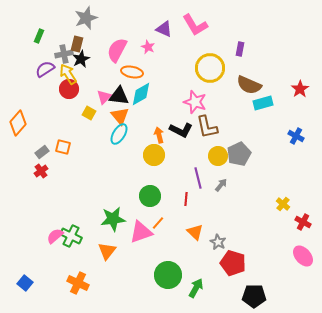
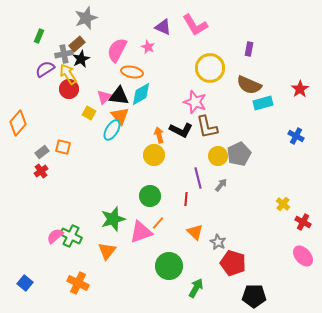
purple triangle at (164, 29): moved 1 px left, 2 px up
brown rectangle at (77, 44): rotated 35 degrees clockwise
purple rectangle at (240, 49): moved 9 px right
cyan ellipse at (119, 134): moved 7 px left, 4 px up
green star at (113, 219): rotated 10 degrees counterclockwise
green circle at (168, 275): moved 1 px right, 9 px up
